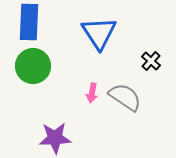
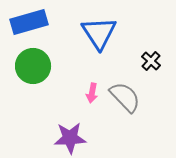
blue rectangle: rotated 72 degrees clockwise
gray semicircle: rotated 12 degrees clockwise
purple star: moved 15 px right
